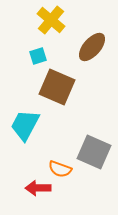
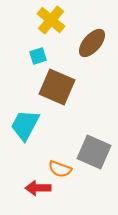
brown ellipse: moved 4 px up
